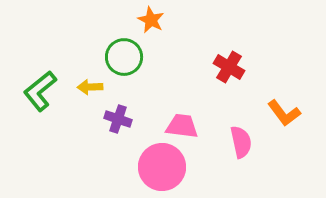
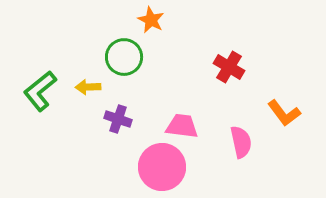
yellow arrow: moved 2 px left
